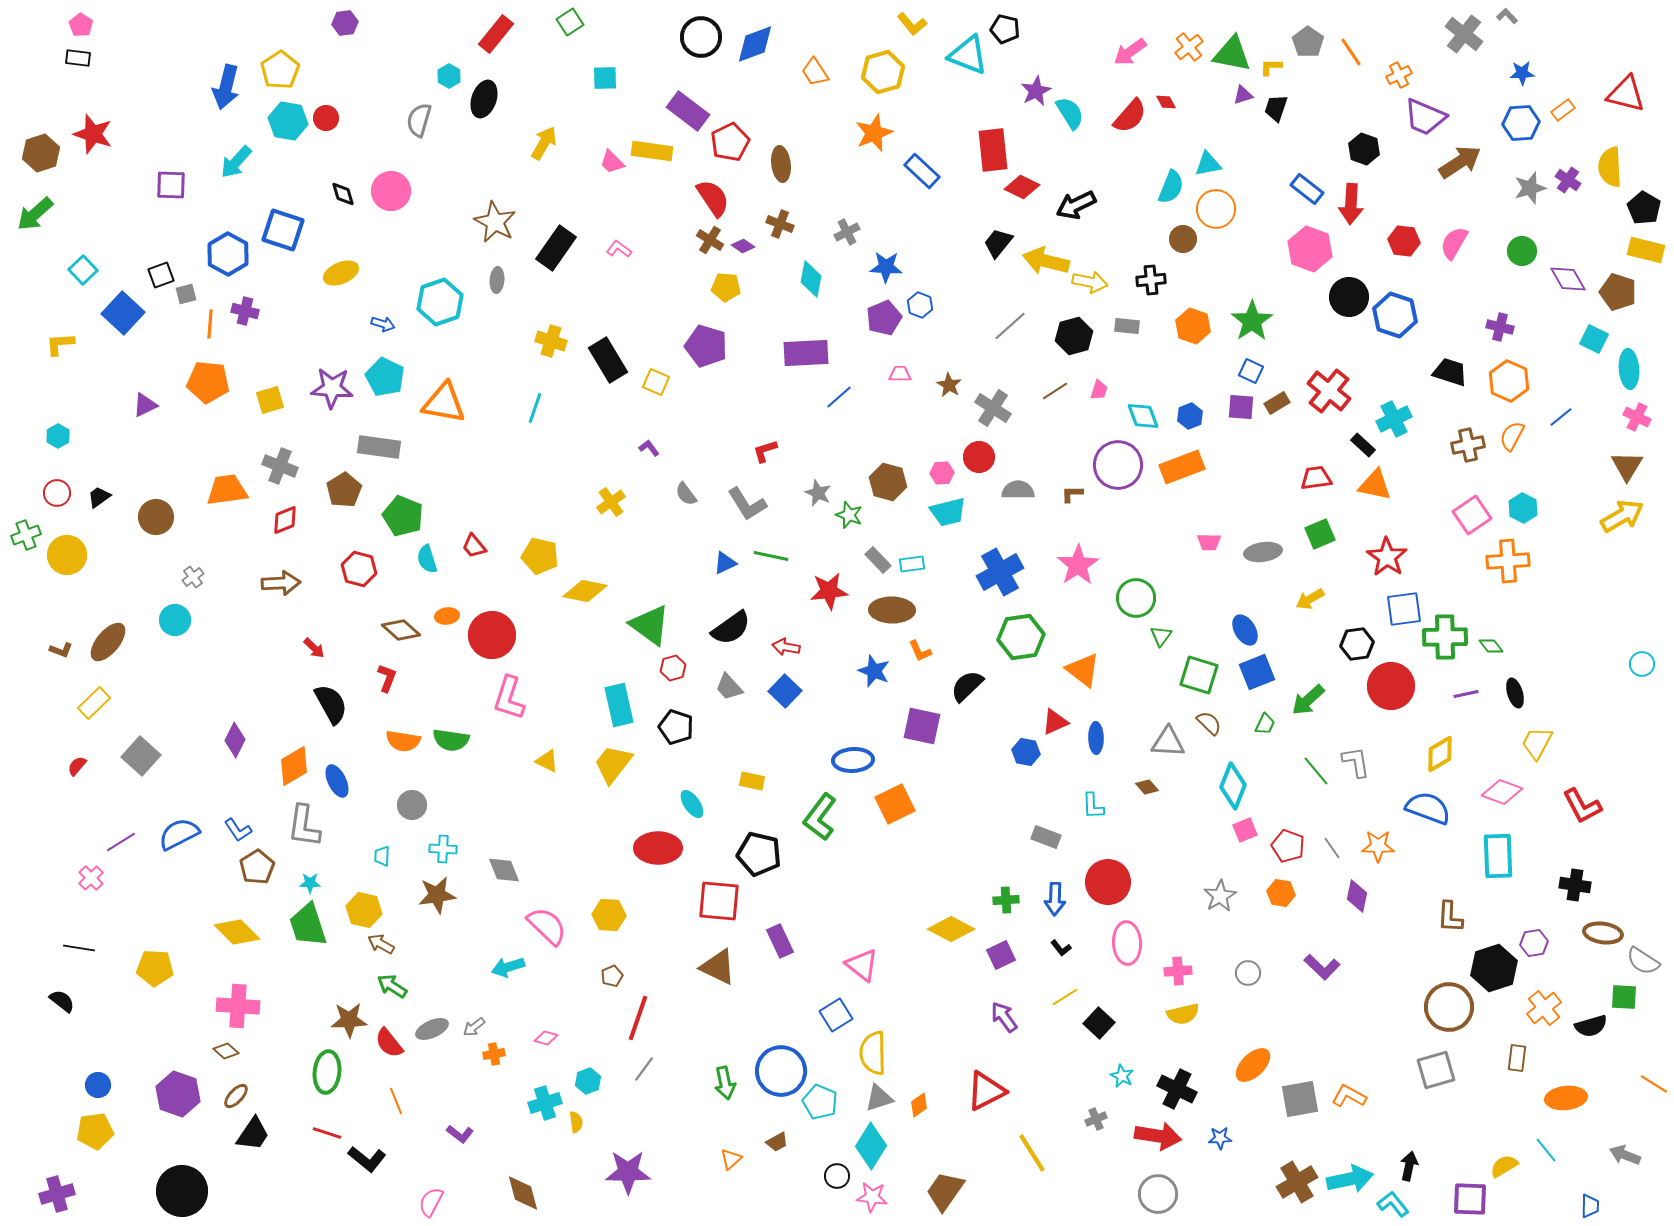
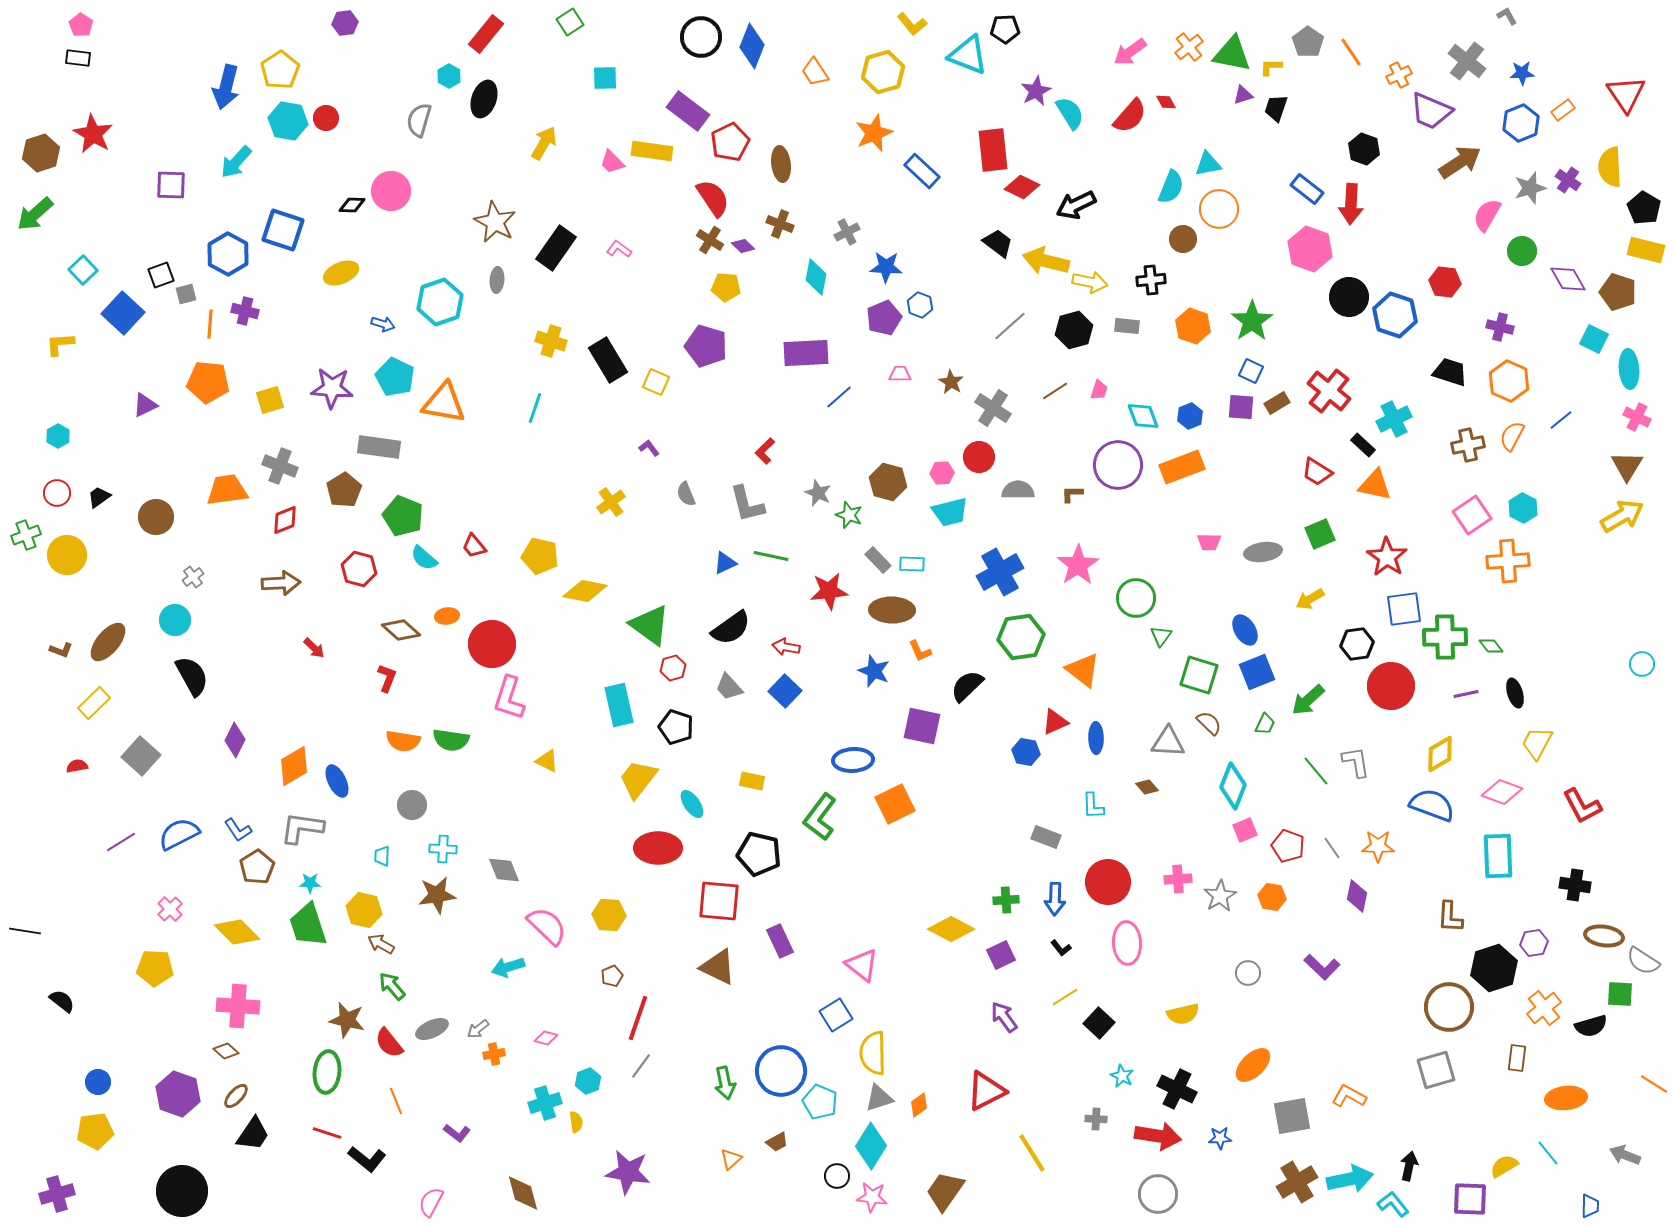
gray L-shape at (1507, 16): rotated 15 degrees clockwise
black pentagon at (1005, 29): rotated 16 degrees counterclockwise
red rectangle at (496, 34): moved 10 px left
gray cross at (1464, 34): moved 3 px right, 27 px down
blue diamond at (755, 44): moved 3 px left, 2 px down; rotated 48 degrees counterclockwise
red triangle at (1626, 94): rotated 42 degrees clockwise
purple trapezoid at (1425, 117): moved 6 px right, 6 px up
blue hexagon at (1521, 123): rotated 18 degrees counterclockwise
red star at (93, 134): rotated 12 degrees clockwise
black diamond at (343, 194): moved 9 px right, 11 px down; rotated 72 degrees counterclockwise
orange circle at (1216, 209): moved 3 px right
red hexagon at (1404, 241): moved 41 px right, 41 px down
black trapezoid at (998, 243): rotated 88 degrees clockwise
pink semicircle at (1454, 243): moved 33 px right, 28 px up
purple diamond at (743, 246): rotated 10 degrees clockwise
cyan diamond at (811, 279): moved 5 px right, 2 px up
black hexagon at (1074, 336): moved 6 px up
cyan pentagon at (385, 377): moved 10 px right
brown star at (949, 385): moved 2 px right, 3 px up
blue line at (1561, 417): moved 3 px down
red L-shape at (765, 451): rotated 28 degrees counterclockwise
red trapezoid at (1316, 478): moved 1 px right, 6 px up; rotated 140 degrees counterclockwise
gray semicircle at (686, 494): rotated 15 degrees clockwise
gray L-shape at (747, 504): rotated 18 degrees clockwise
cyan trapezoid at (948, 512): moved 2 px right
cyan semicircle at (427, 559): moved 3 px left, 1 px up; rotated 32 degrees counterclockwise
cyan rectangle at (912, 564): rotated 10 degrees clockwise
red circle at (492, 635): moved 9 px down
black semicircle at (331, 704): moved 139 px left, 28 px up
yellow trapezoid at (613, 764): moved 25 px right, 15 px down
red semicircle at (77, 766): rotated 40 degrees clockwise
blue semicircle at (1428, 808): moved 4 px right, 3 px up
gray L-shape at (304, 826): moved 2 px left, 2 px down; rotated 90 degrees clockwise
pink cross at (91, 878): moved 79 px right, 31 px down
orange hexagon at (1281, 893): moved 9 px left, 4 px down
brown ellipse at (1603, 933): moved 1 px right, 3 px down
black line at (79, 948): moved 54 px left, 17 px up
pink cross at (1178, 971): moved 92 px up
green arrow at (392, 986): rotated 16 degrees clockwise
green square at (1624, 997): moved 4 px left, 3 px up
brown star at (349, 1020): moved 2 px left; rotated 15 degrees clockwise
gray arrow at (474, 1027): moved 4 px right, 2 px down
gray line at (644, 1069): moved 3 px left, 3 px up
blue circle at (98, 1085): moved 3 px up
gray square at (1300, 1099): moved 8 px left, 17 px down
gray cross at (1096, 1119): rotated 25 degrees clockwise
purple L-shape at (460, 1134): moved 3 px left, 1 px up
cyan line at (1546, 1150): moved 2 px right, 3 px down
purple star at (628, 1172): rotated 9 degrees clockwise
